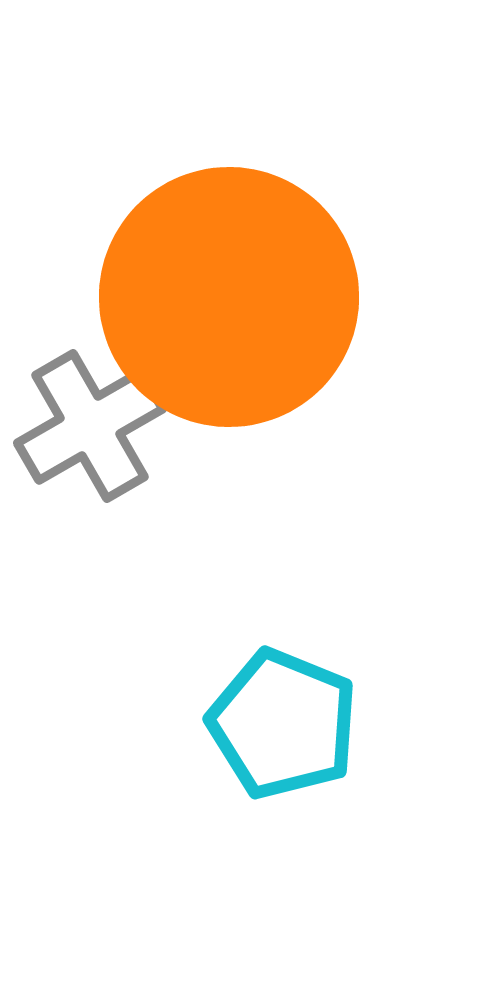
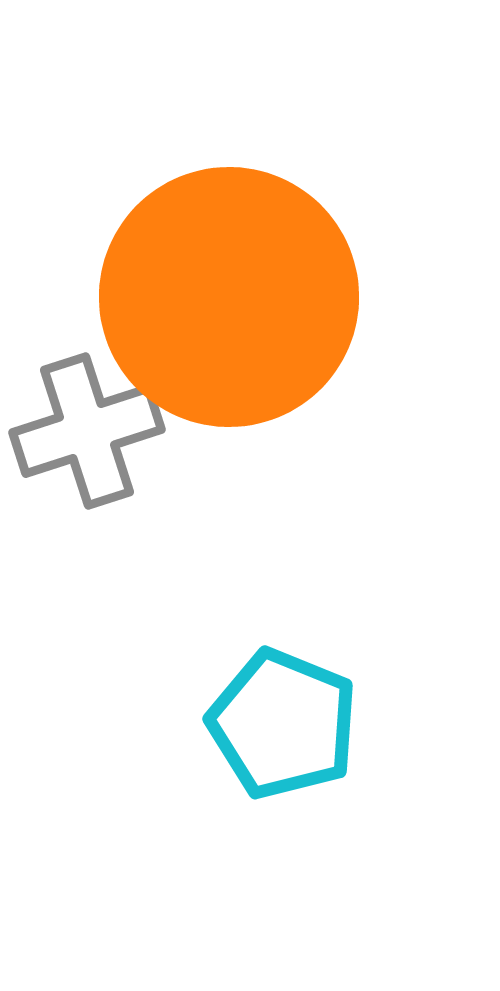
gray cross: moved 3 px left, 5 px down; rotated 12 degrees clockwise
